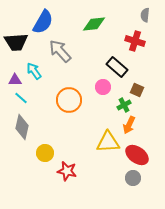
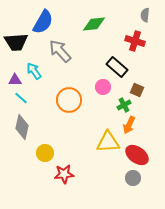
red star: moved 3 px left, 3 px down; rotated 18 degrees counterclockwise
